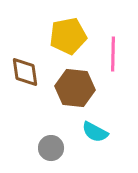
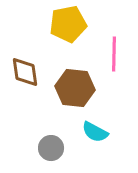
yellow pentagon: moved 12 px up
pink line: moved 1 px right
